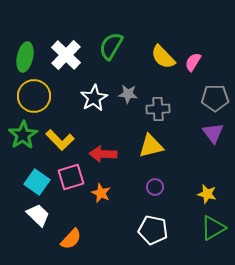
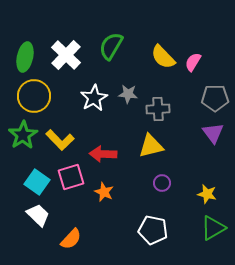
purple circle: moved 7 px right, 4 px up
orange star: moved 3 px right, 1 px up
